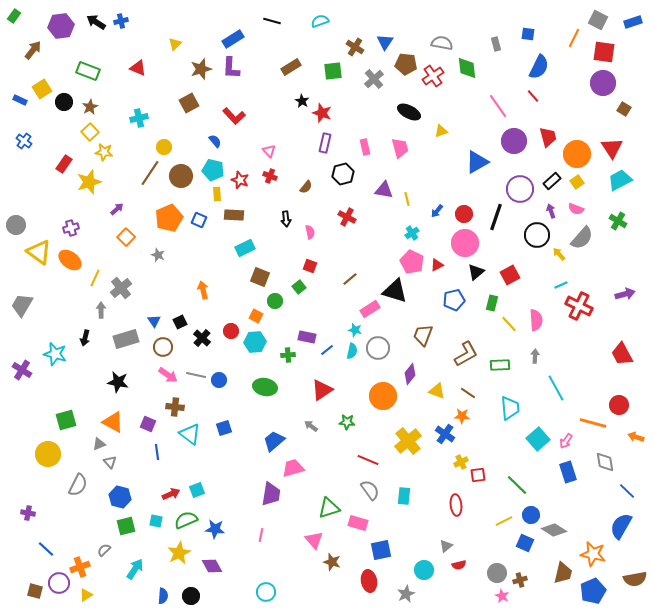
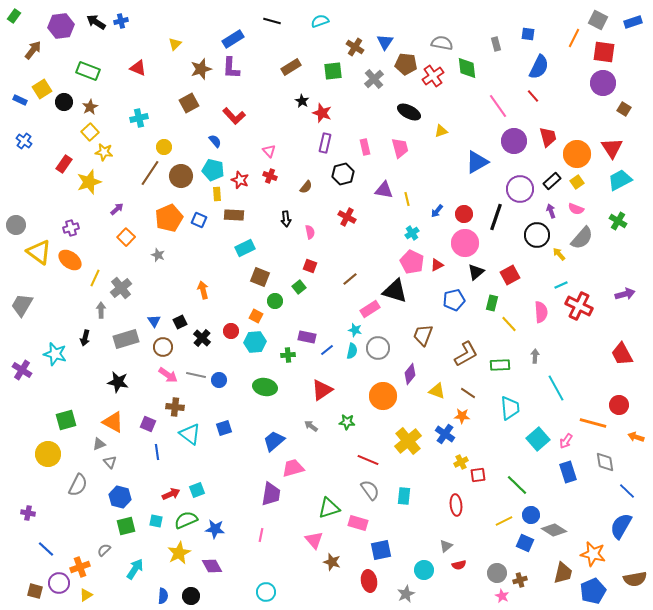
pink semicircle at (536, 320): moved 5 px right, 8 px up
